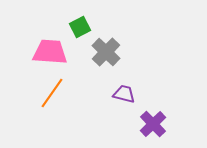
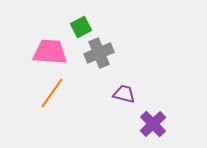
green square: moved 1 px right
gray cross: moved 7 px left, 1 px down; rotated 24 degrees clockwise
